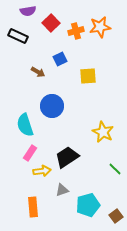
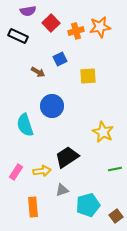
pink rectangle: moved 14 px left, 19 px down
green line: rotated 56 degrees counterclockwise
